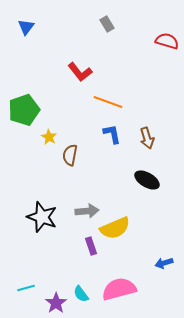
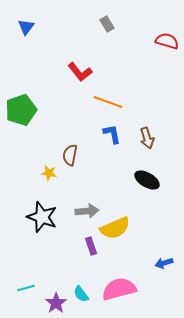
green pentagon: moved 3 px left
yellow star: moved 36 px down; rotated 21 degrees counterclockwise
